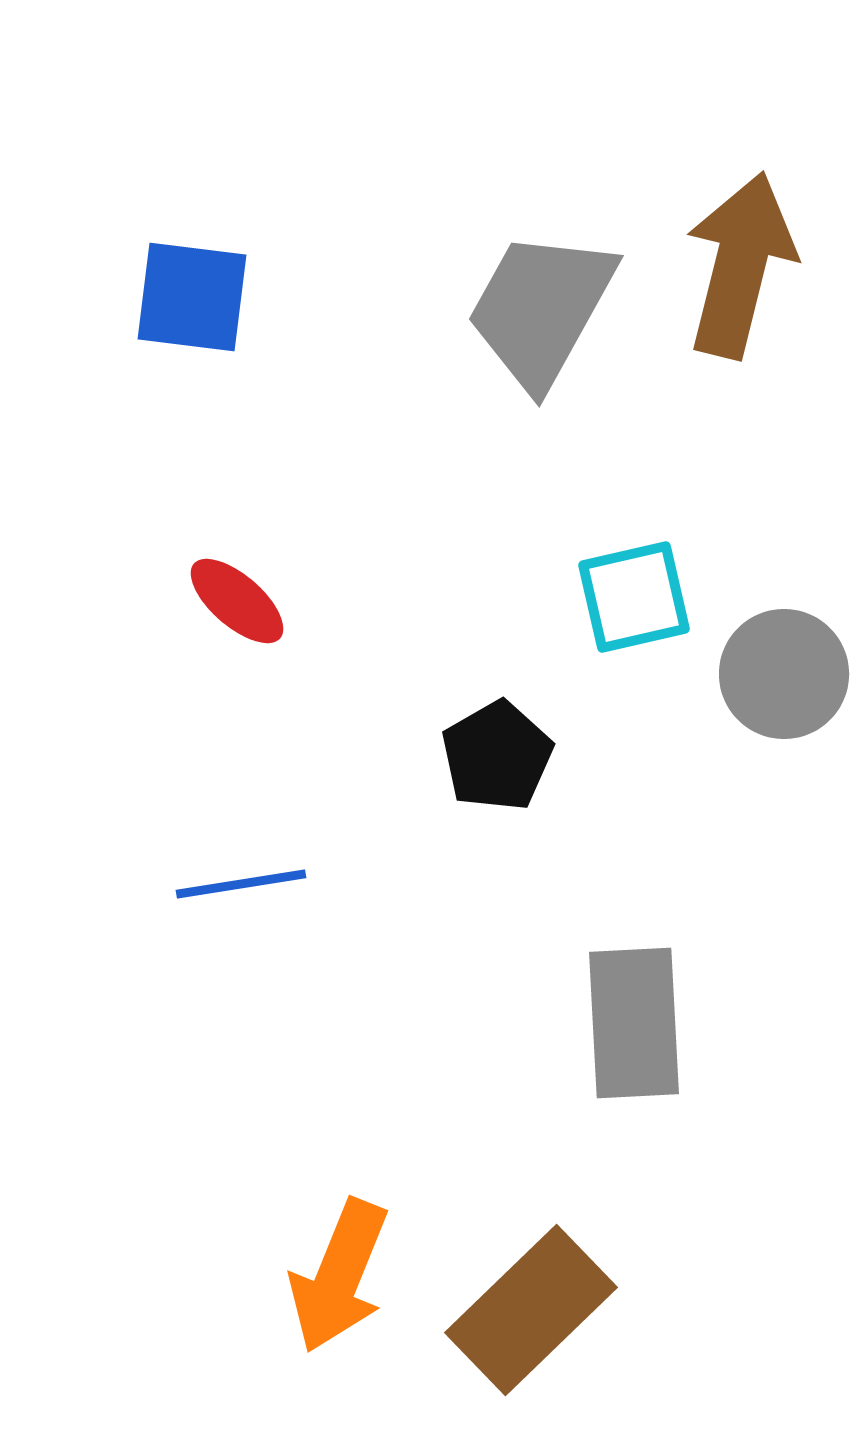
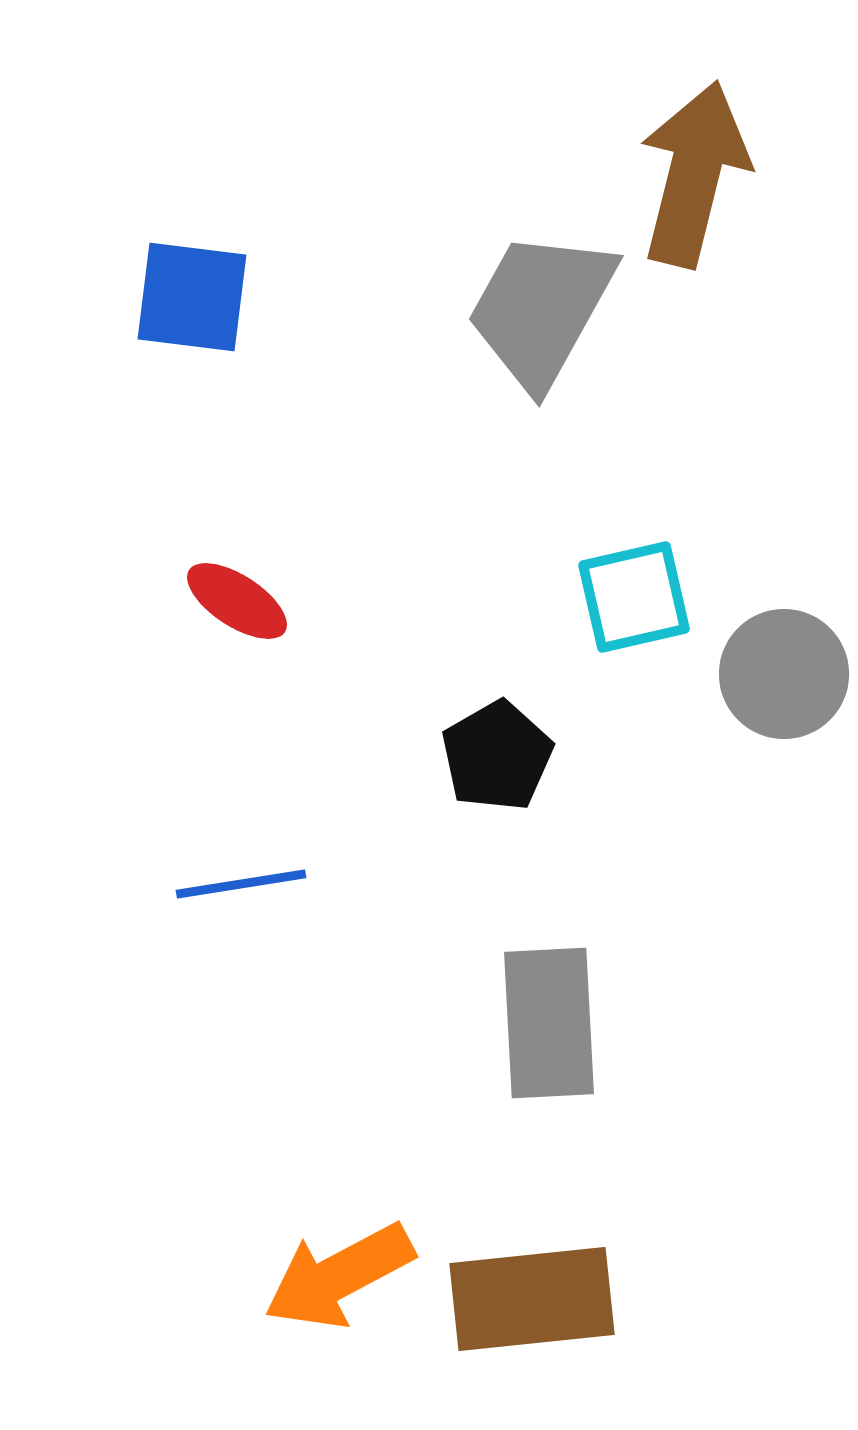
brown arrow: moved 46 px left, 91 px up
red ellipse: rotated 8 degrees counterclockwise
gray rectangle: moved 85 px left
orange arrow: rotated 40 degrees clockwise
brown rectangle: moved 1 px right, 11 px up; rotated 38 degrees clockwise
